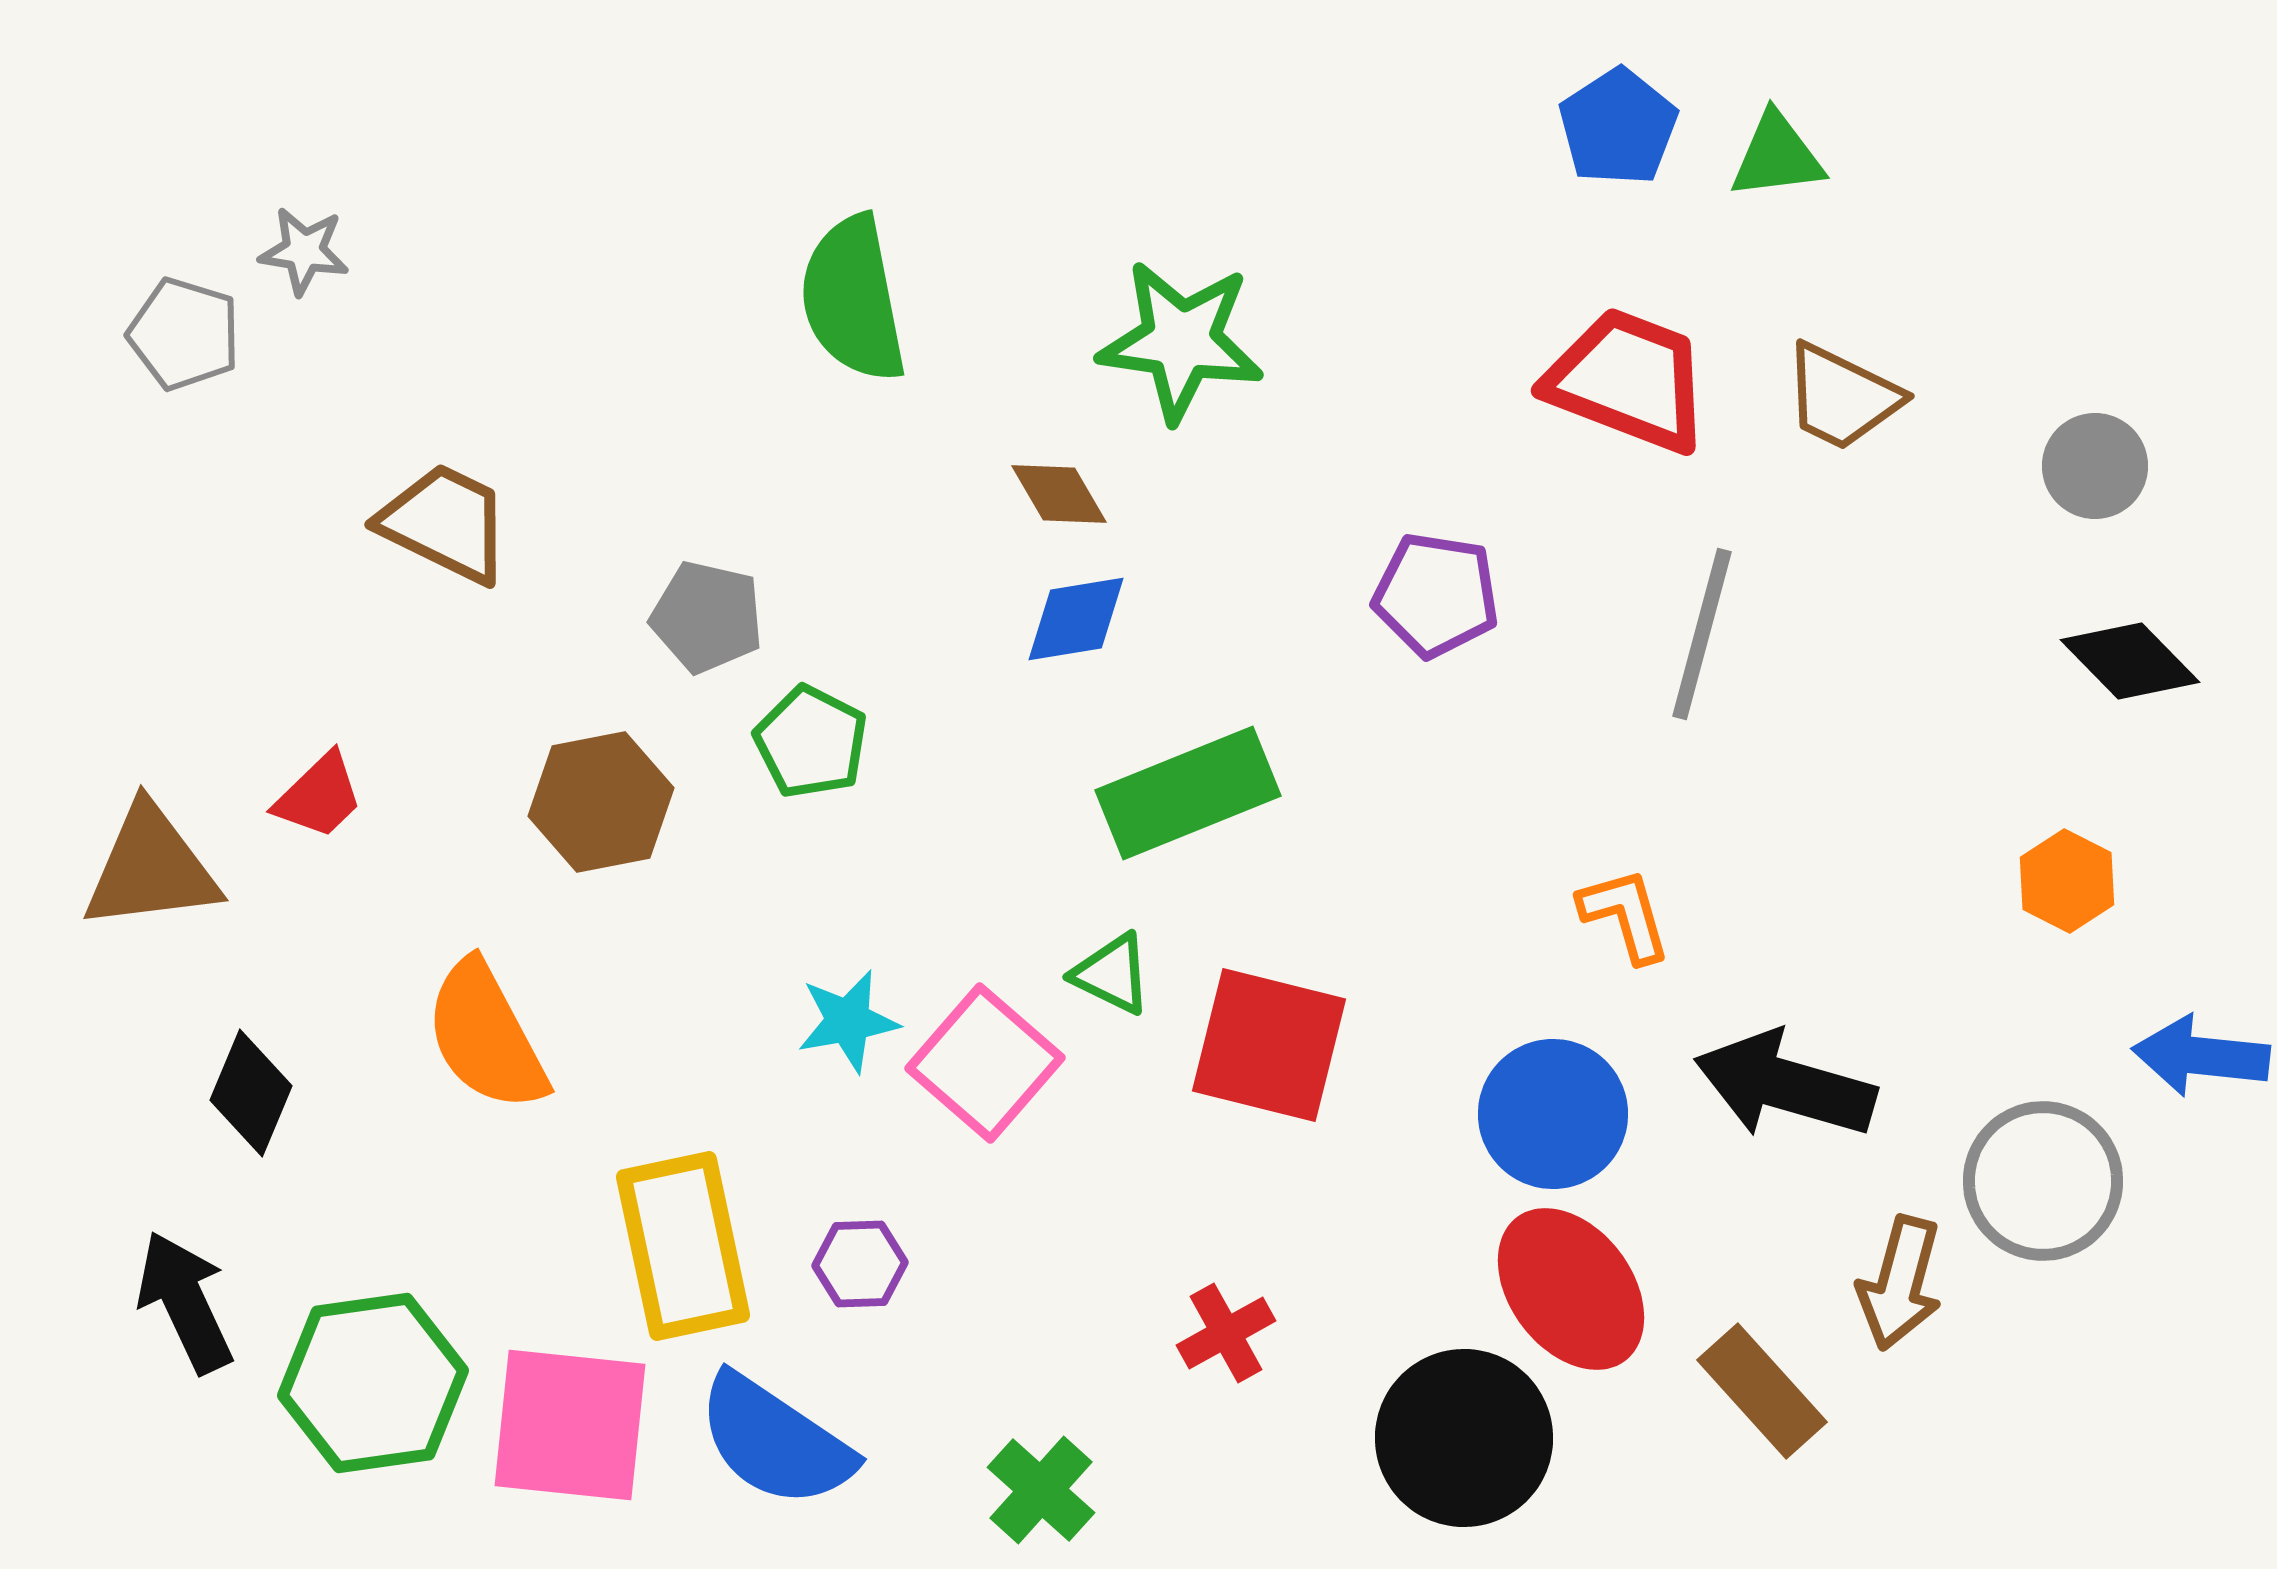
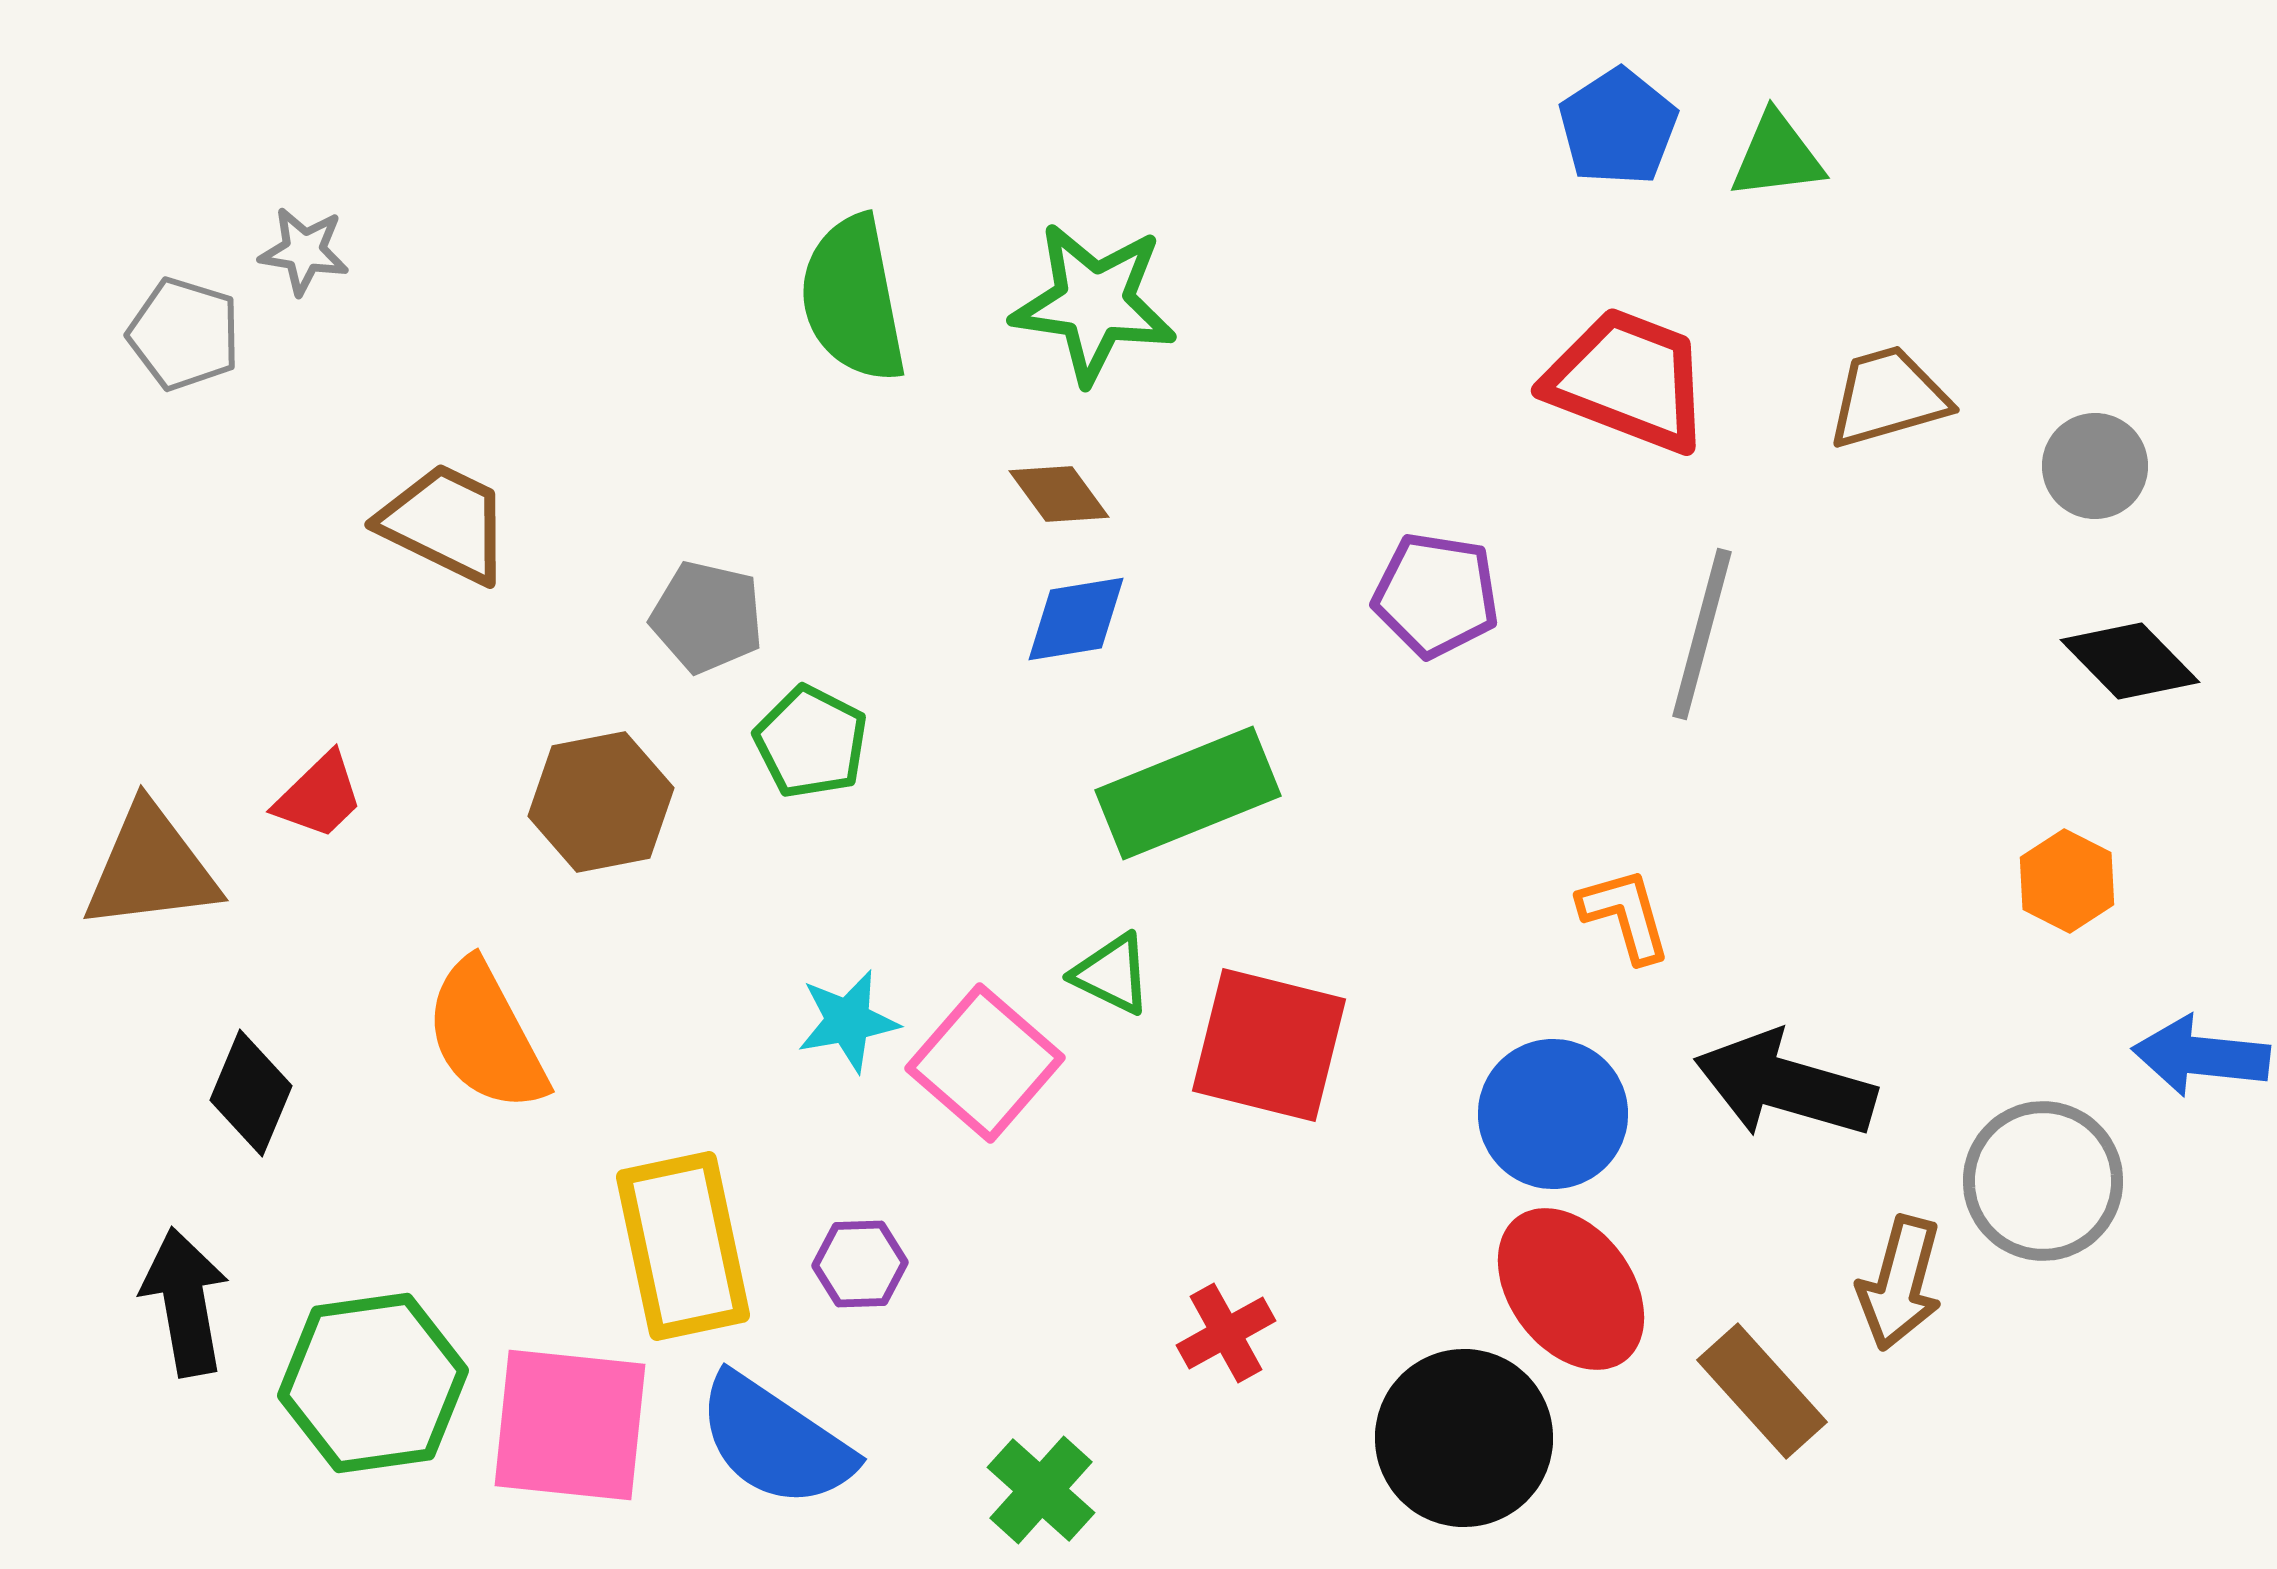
green star at (1181, 341): moved 87 px left, 38 px up
brown trapezoid at (1842, 397): moved 46 px right; rotated 138 degrees clockwise
brown diamond at (1059, 494): rotated 6 degrees counterclockwise
black arrow at (185, 1302): rotated 15 degrees clockwise
